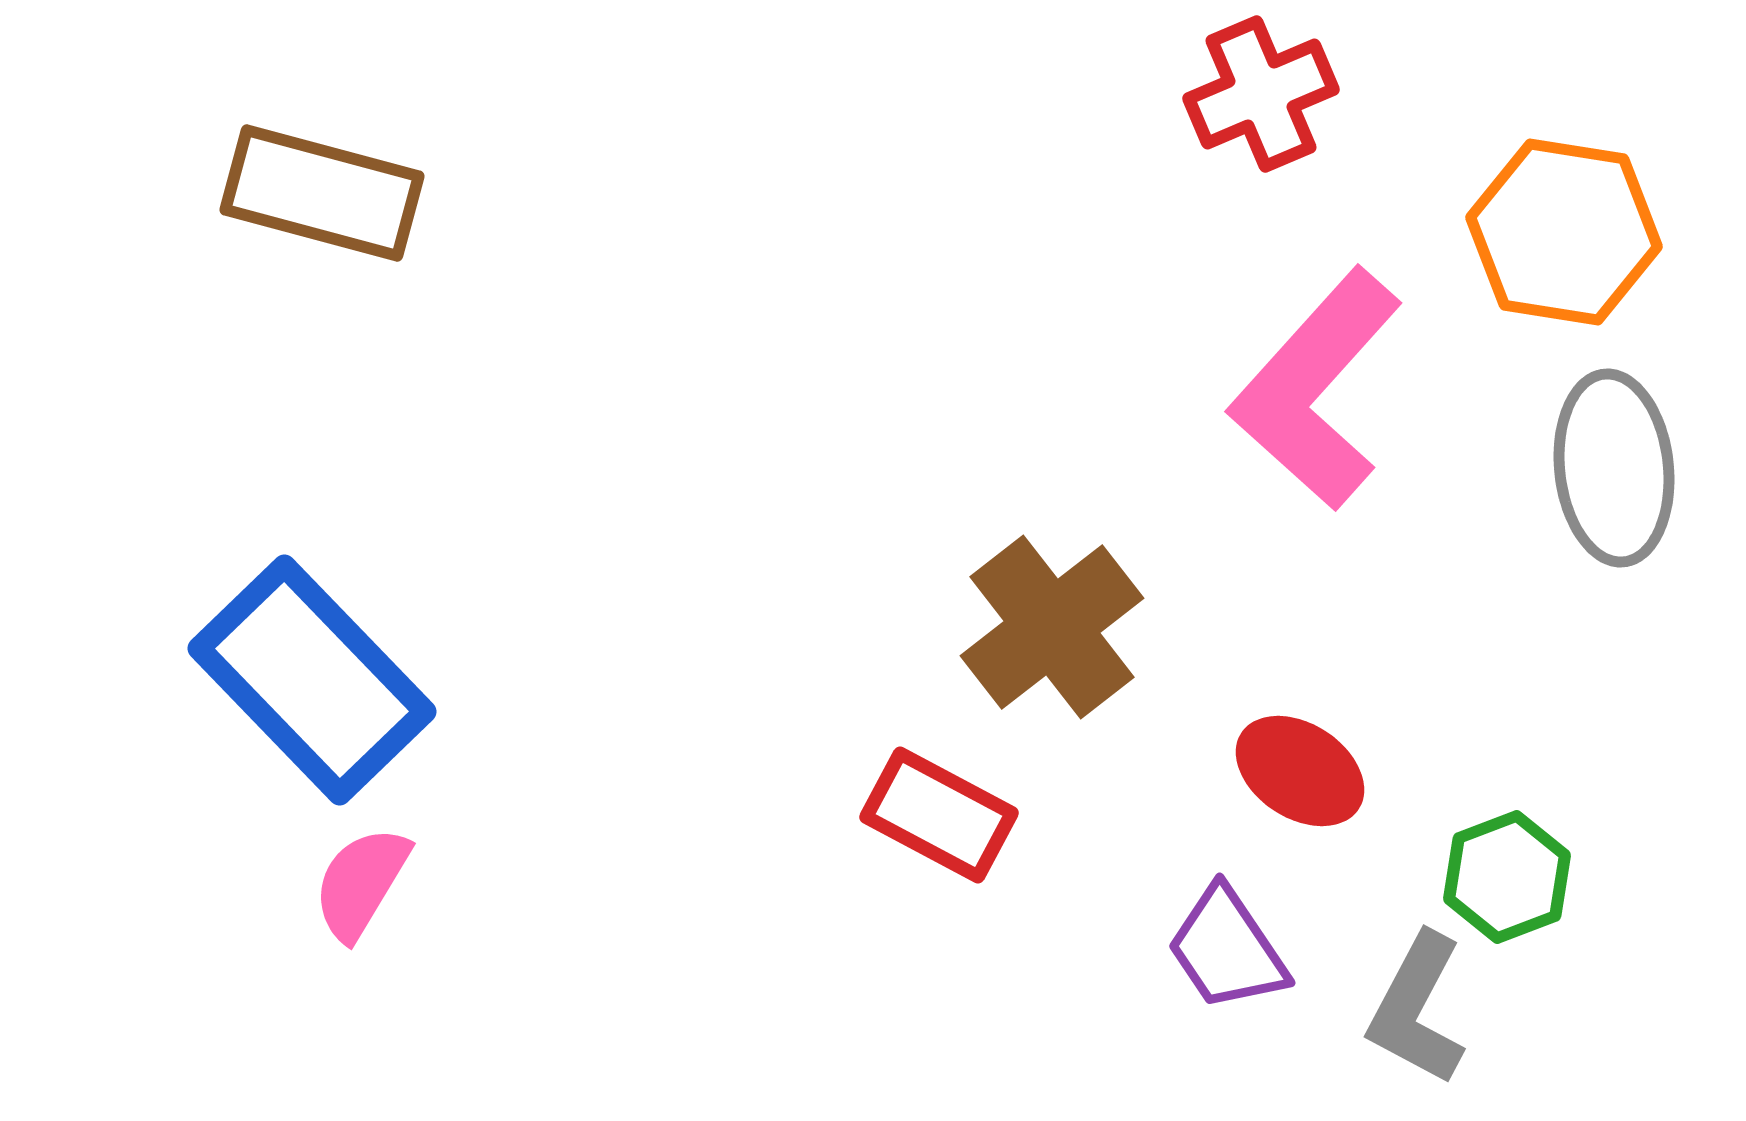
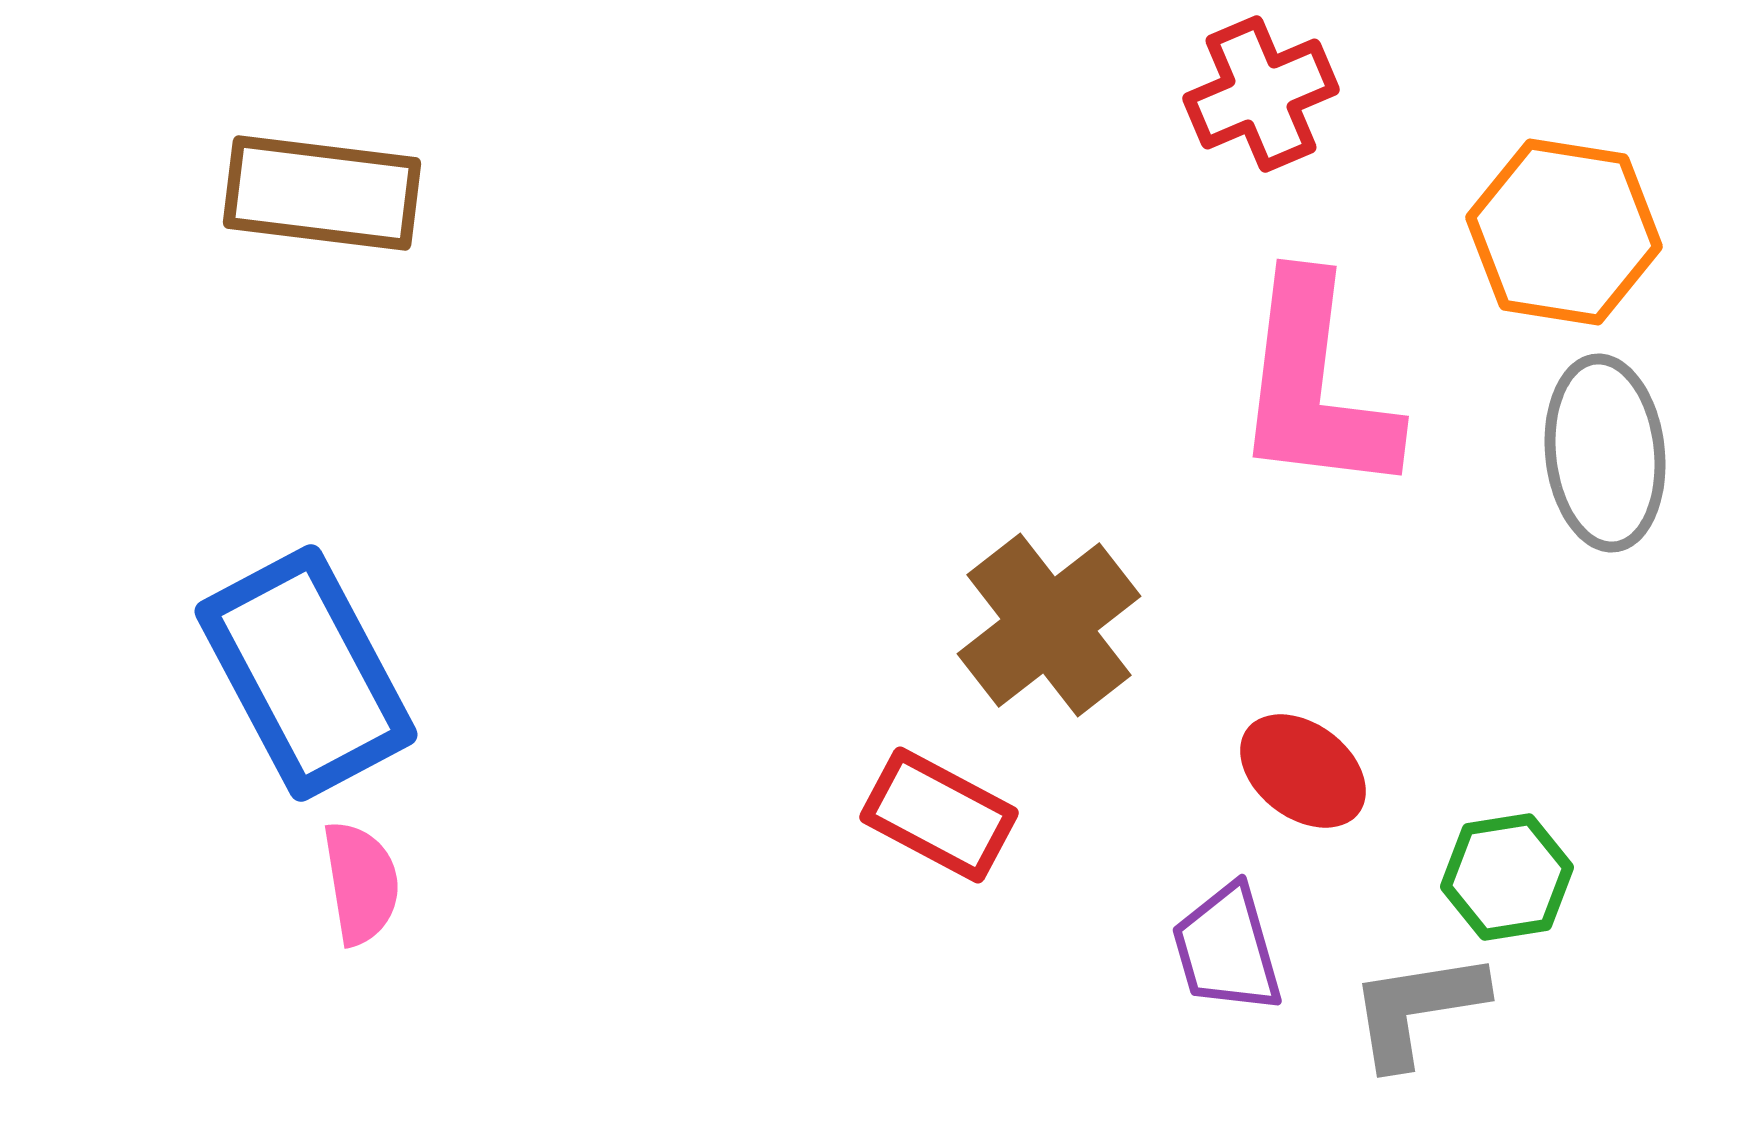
brown rectangle: rotated 8 degrees counterclockwise
pink L-shape: moved 1 px left, 3 px up; rotated 35 degrees counterclockwise
gray ellipse: moved 9 px left, 15 px up
brown cross: moved 3 px left, 2 px up
blue rectangle: moved 6 px left, 7 px up; rotated 16 degrees clockwise
red ellipse: moved 3 px right; rotated 4 degrees clockwise
green hexagon: rotated 12 degrees clockwise
pink semicircle: rotated 140 degrees clockwise
purple trapezoid: rotated 18 degrees clockwise
gray L-shape: rotated 53 degrees clockwise
